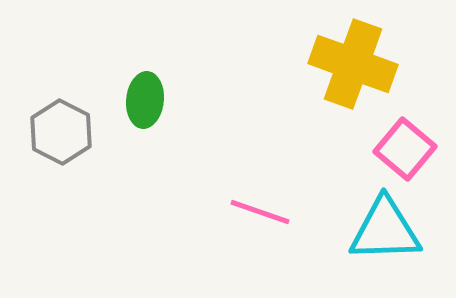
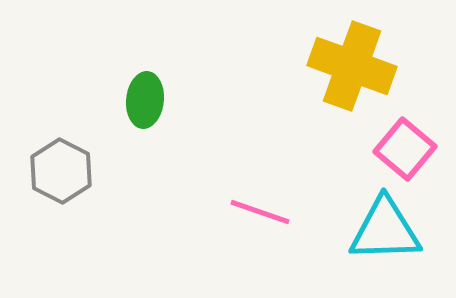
yellow cross: moved 1 px left, 2 px down
gray hexagon: moved 39 px down
